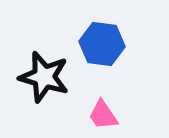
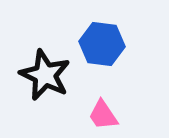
black star: moved 1 px right, 2 px up; rotated 9 degrees clockwise
